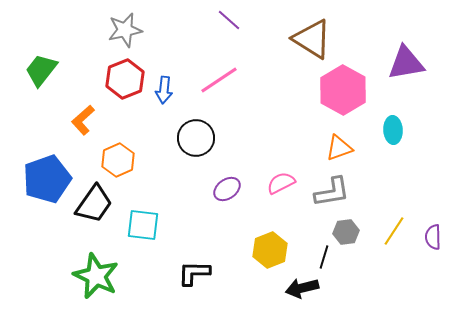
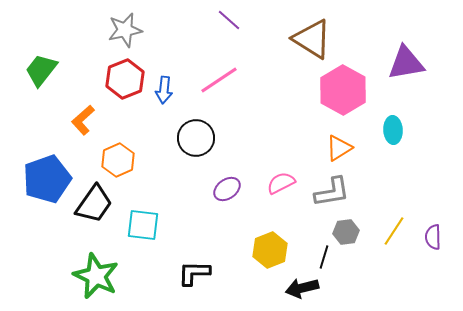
orange triangle: rotated 12 degrees counterclockwise
